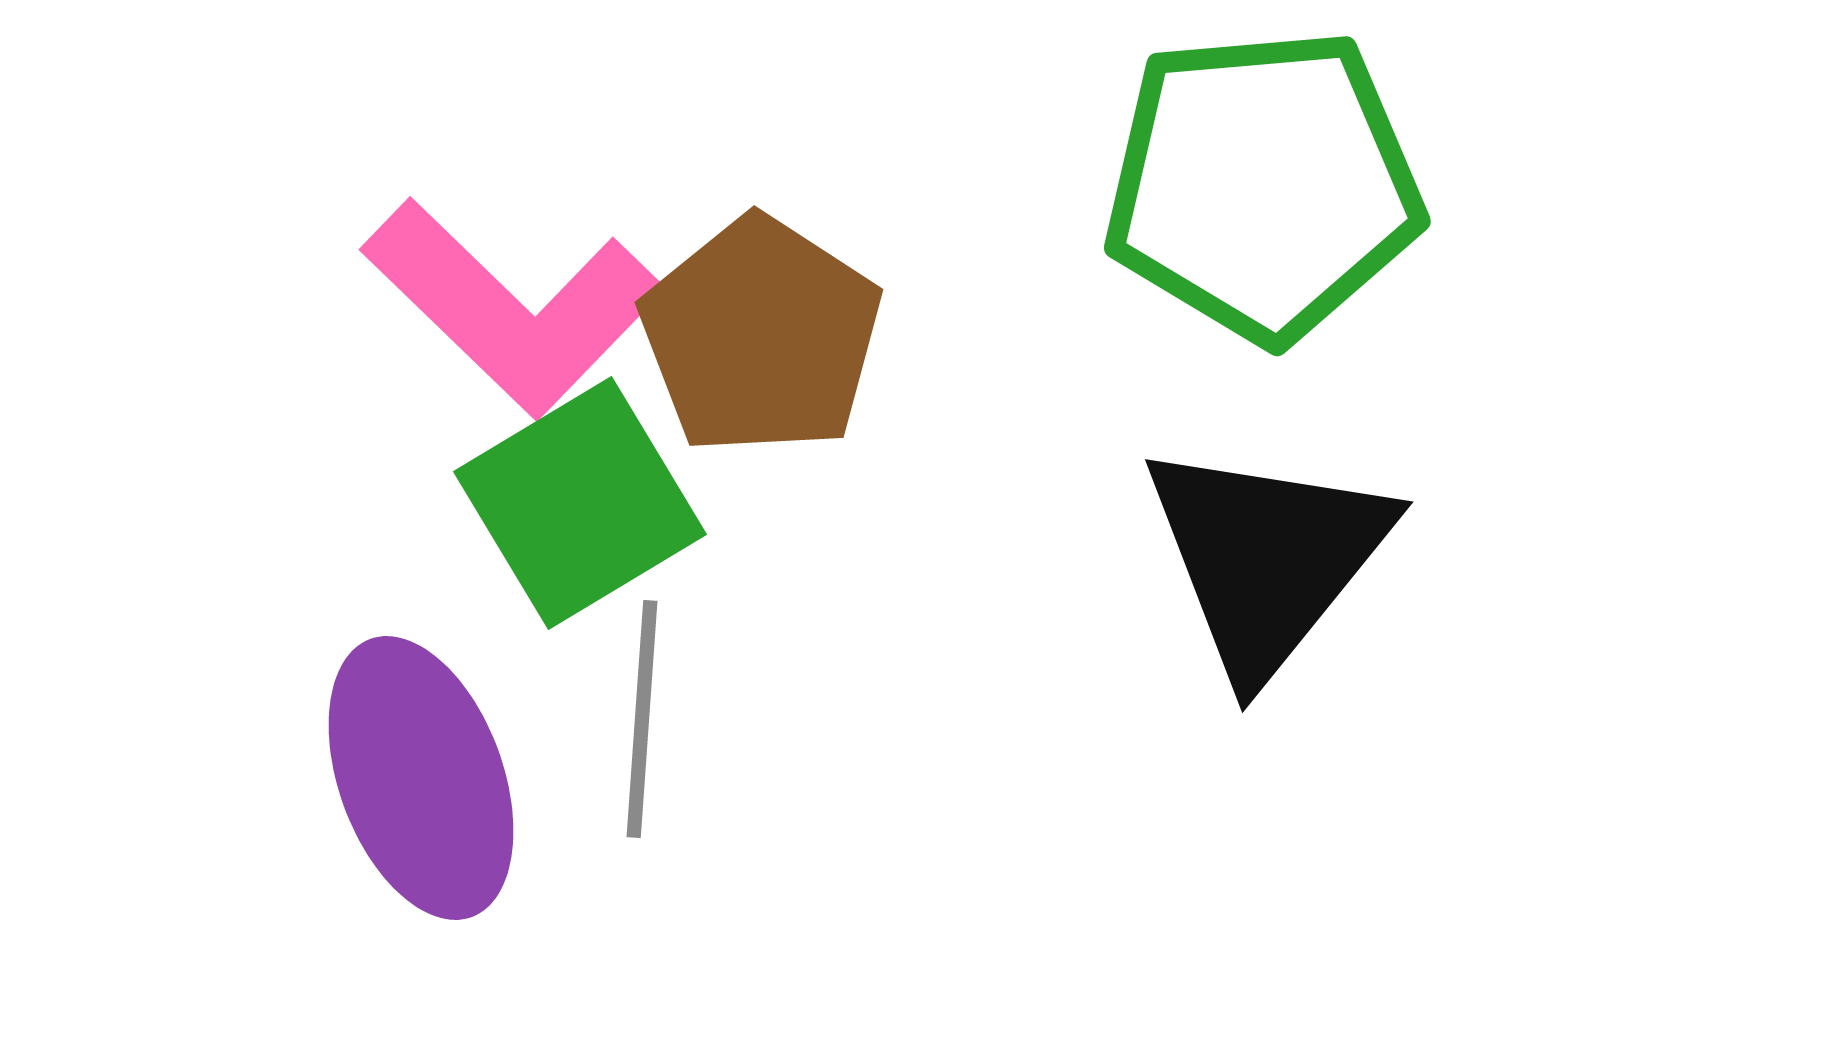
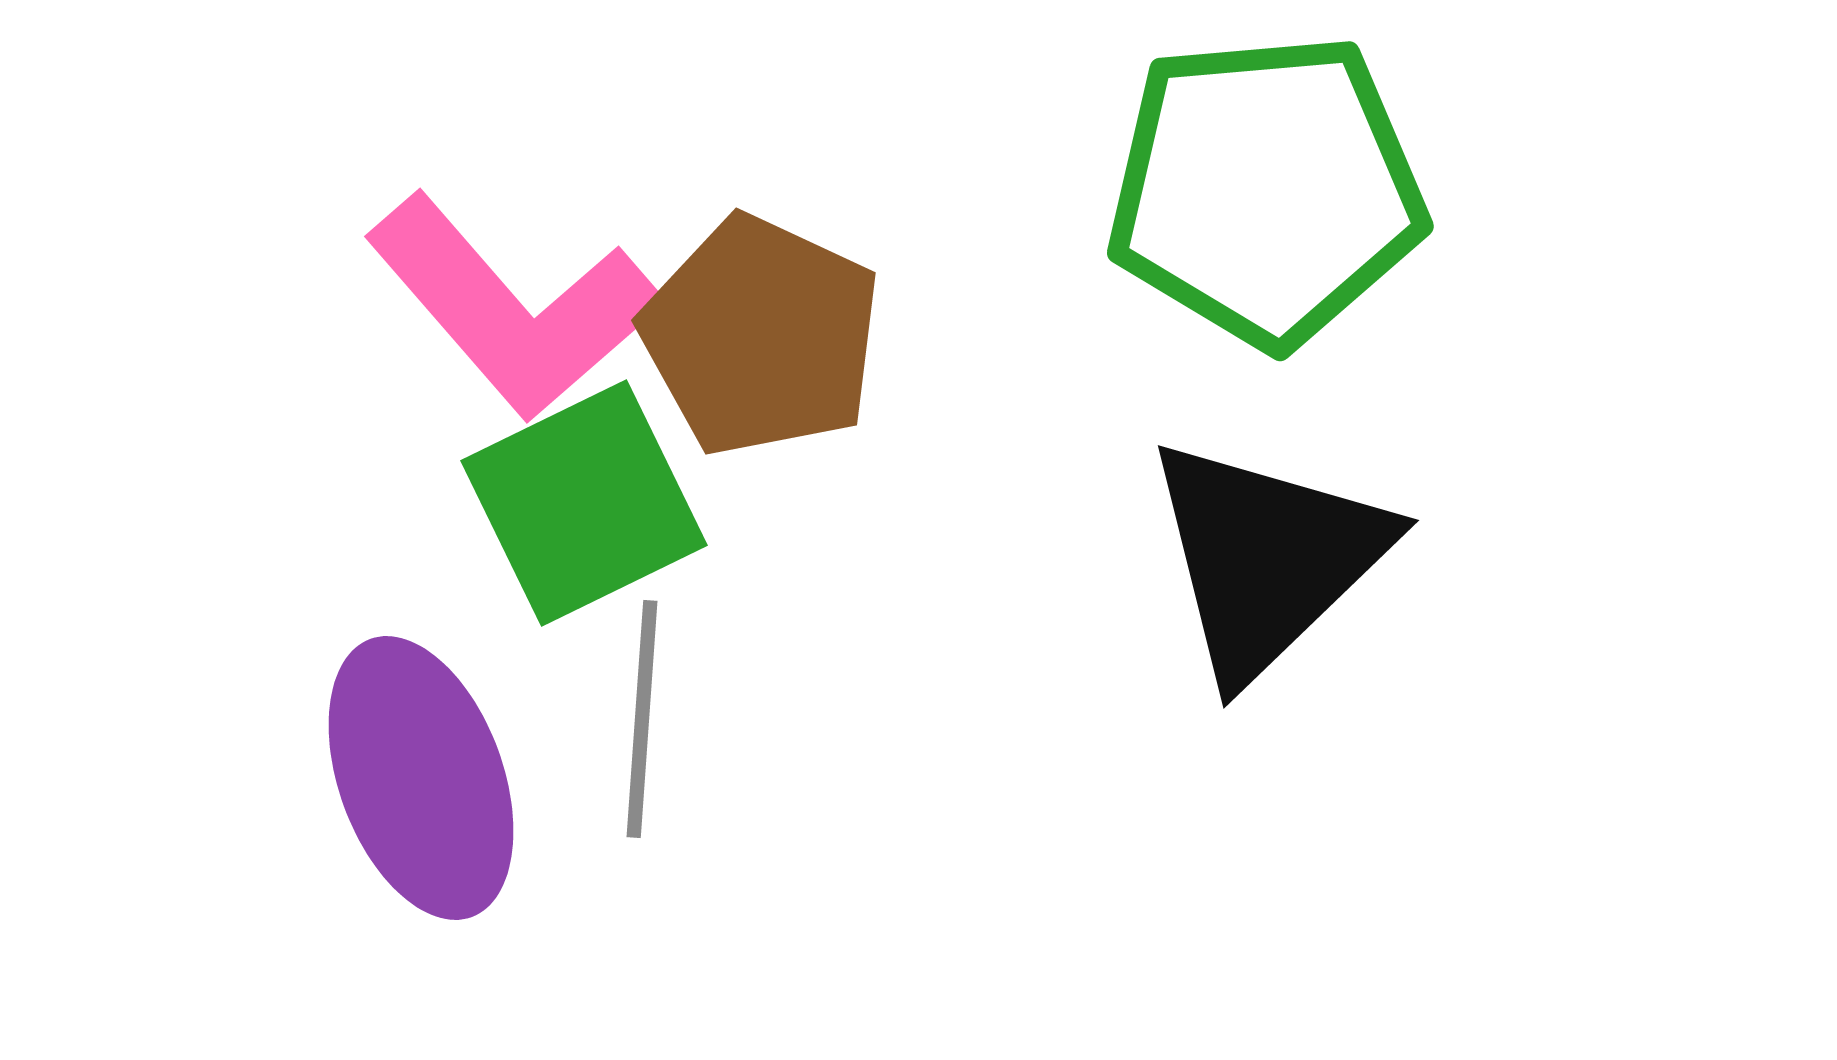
green pentagon: moved 3 px right, 5 px down
pink L-shape: rotated 5 degrees clockwise
brown pentagon: rotated 8 degrees counterclockwise
green square: moved 4 px right; rotated 5 degrees clockwise
black triangle: rotated 7 degrees clockwise
